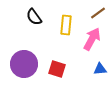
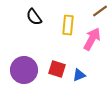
brown line: moved 2 px right, 2 px up
yellow rectangle: moved 2 px right
purple circle: moved 6 px down
blue triangle: moved 21 px left, 6 px down; rotated 16 degrees counterclockwise
